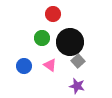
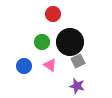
green circle: moved 4 px down
gray square: rotated 16 degrees clockwise
